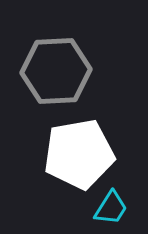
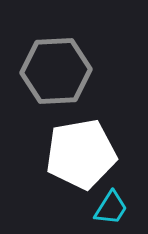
white pentagon: moved 2 px right
